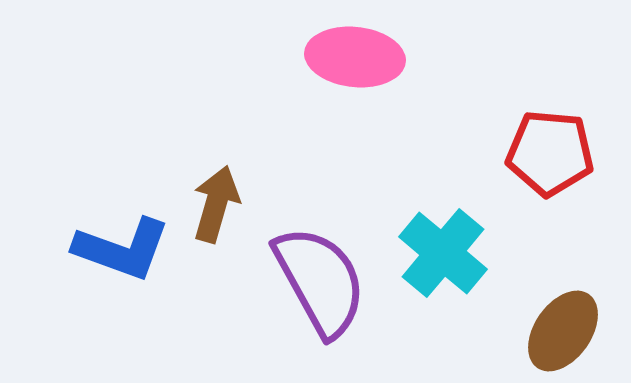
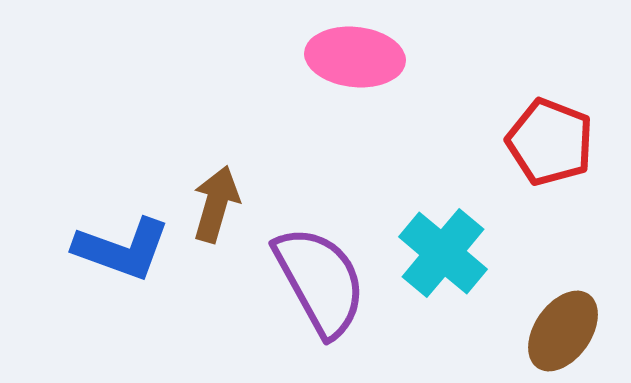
red pentagon: moved 11 px up; rotated 16 degrees clockwise
